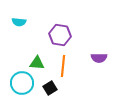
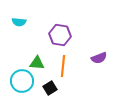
purple semicircle: rotated 21 degrees counterclockwise
cyan circle: moved 2 px up
